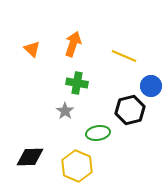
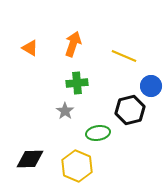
orange triangle: moved 2 px left, 1 px up; rotated 12 degrees counterclockwise
green cross: rotated 15 degrees counterclockwise
black diamond: moved 2 px down
